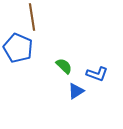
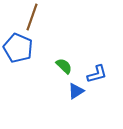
brown line: rotated 28 degrees clockwise
blue L-shape: rotated 35 degrees counterclockwise
